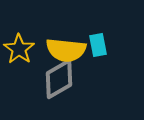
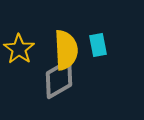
yellow semicircle: rotated 99 degrees counterclockwise
